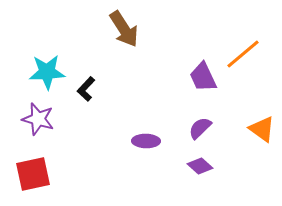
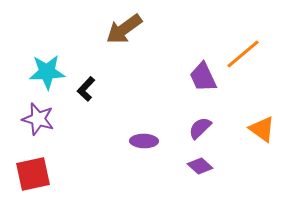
brown arrow: rotated 87 degrees clockwise
purple ellipse: moved 2 px left
